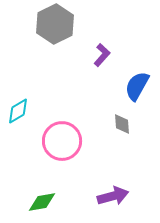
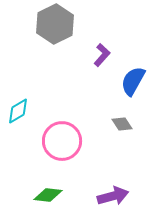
blue semicircle: moved 4 px left, 5 px up
gray diamond: rotated 30 degrees counterclockwise
green diamond: moved 6 px right, 7 px up; rotated 16 degrees clockwise
